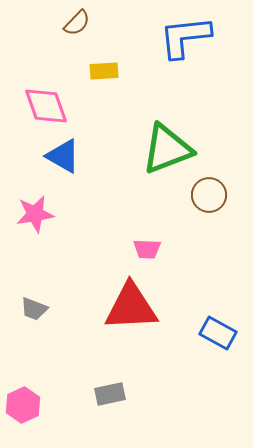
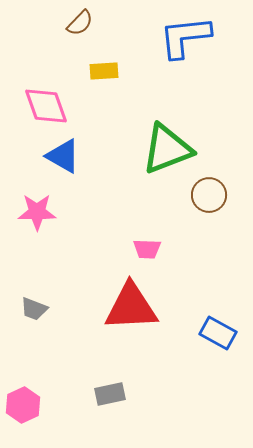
brown semicircle: moved 3 px right
pink star: moved 2 px right, 2 px up; rotated 9 degrees clockwise
